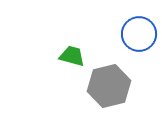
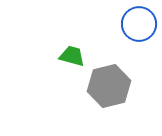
blue circle: moved 10 px up
